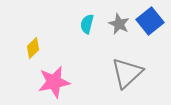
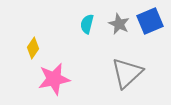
blue square: rotated 16 degrees clockwise
yellow diamond: rotated 10 degrees counterclockwise
pink star: moved 3 px up
